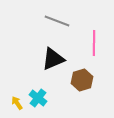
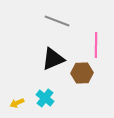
pink line: moved 2 px right, 2 px down
brown hexagon: moved 7 px up; rotated 15 degrees clockwise
cyan cross: moved 7 px right
yellow arrow: rotated 80 degrees counterclockwise
